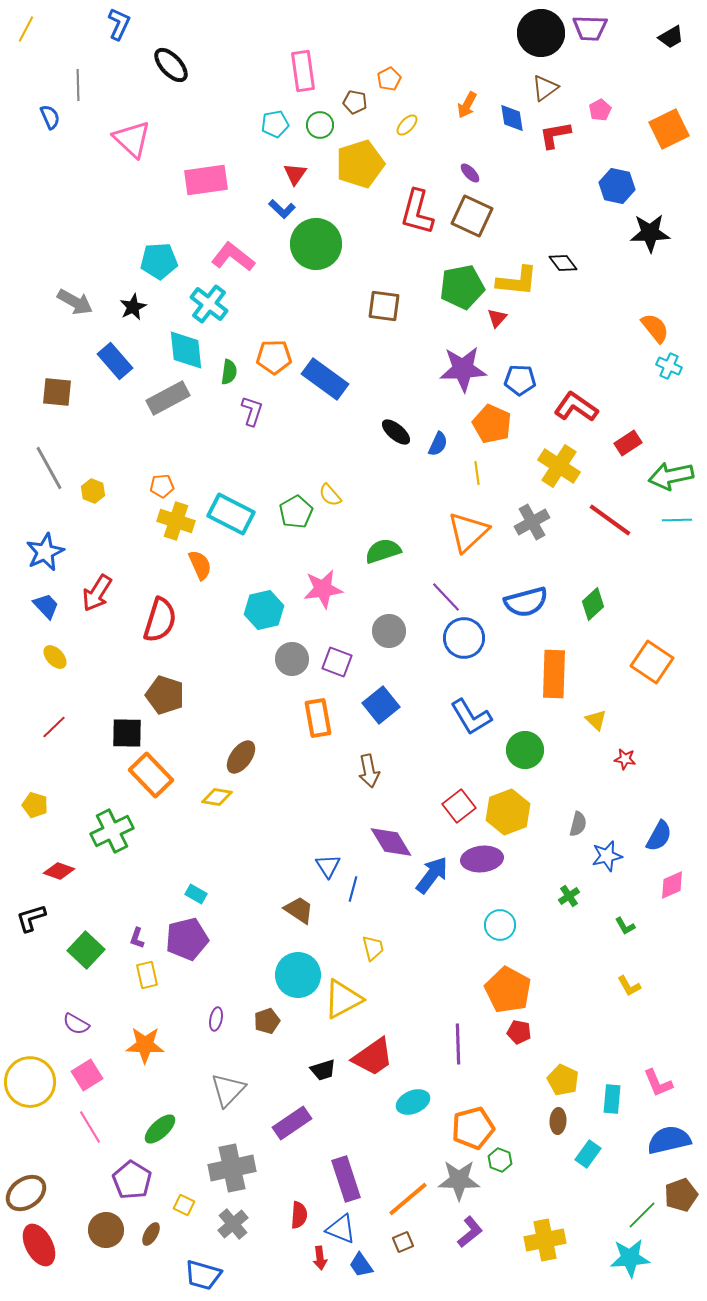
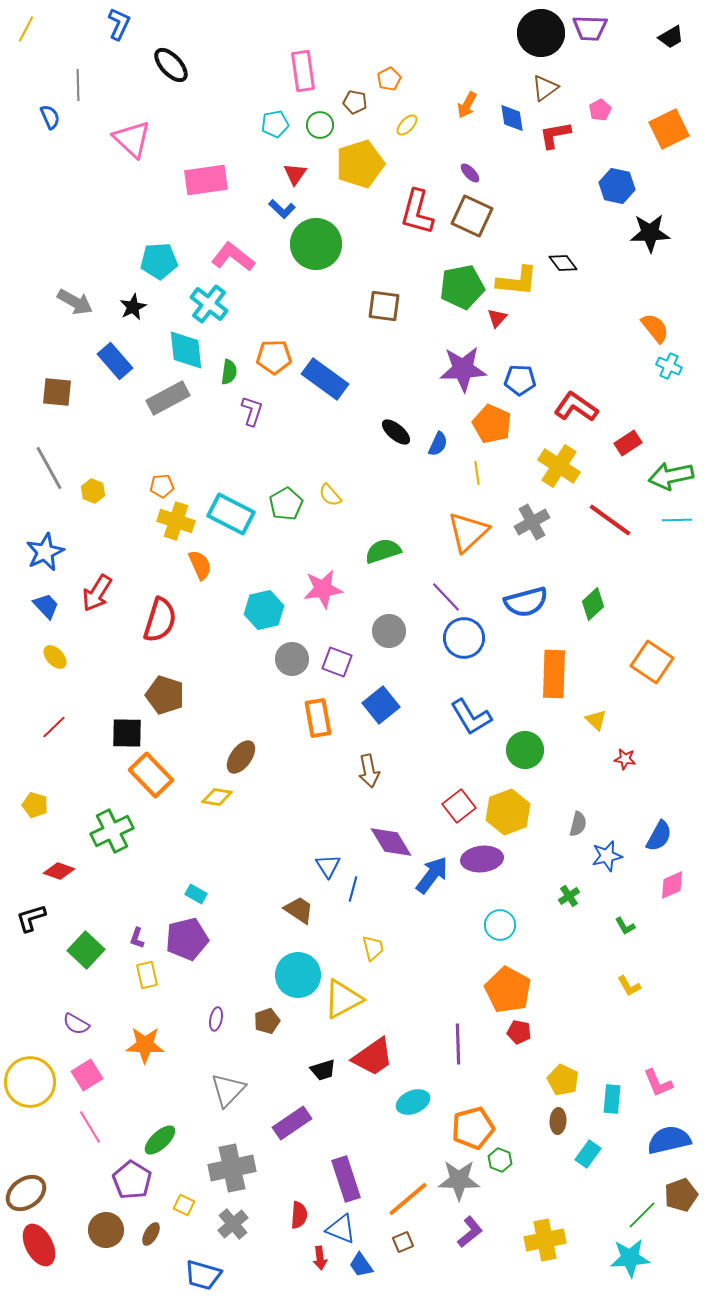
green pentagon at (296, 512): moved 10 px left, 8 px up
green ellipse at (160, 1129): moved 11 px down
